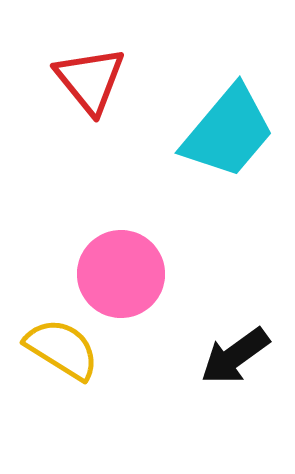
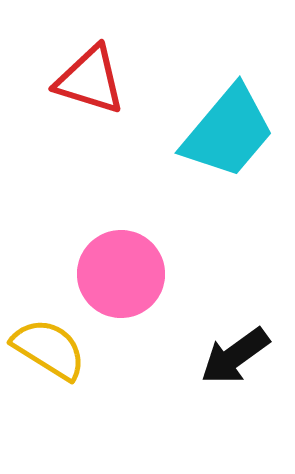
red triangle: rotated 34 degrees counterclockwise
yellow semicircle: moved 13 px left
